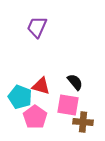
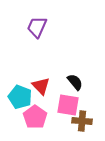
red triangle: rotated 30 degrees clockwise
brown cross: moved 1 px left, 1 px up
